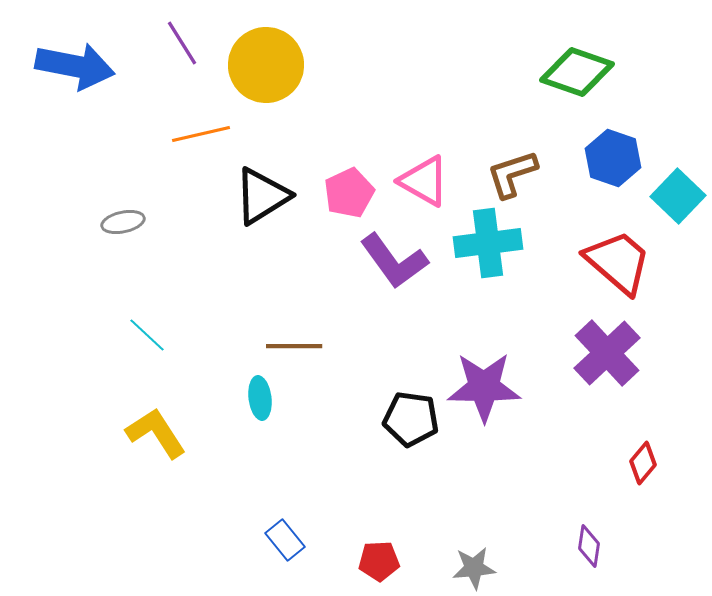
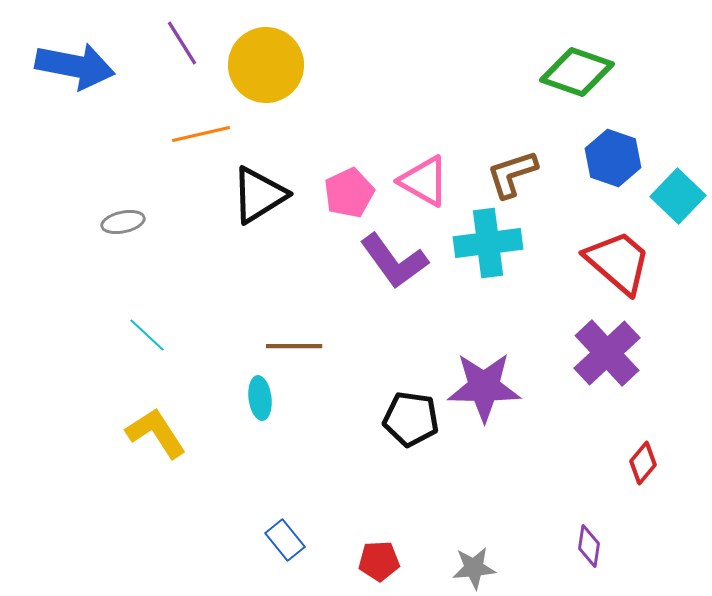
black triangle: moved 3 px left, 1 px up
